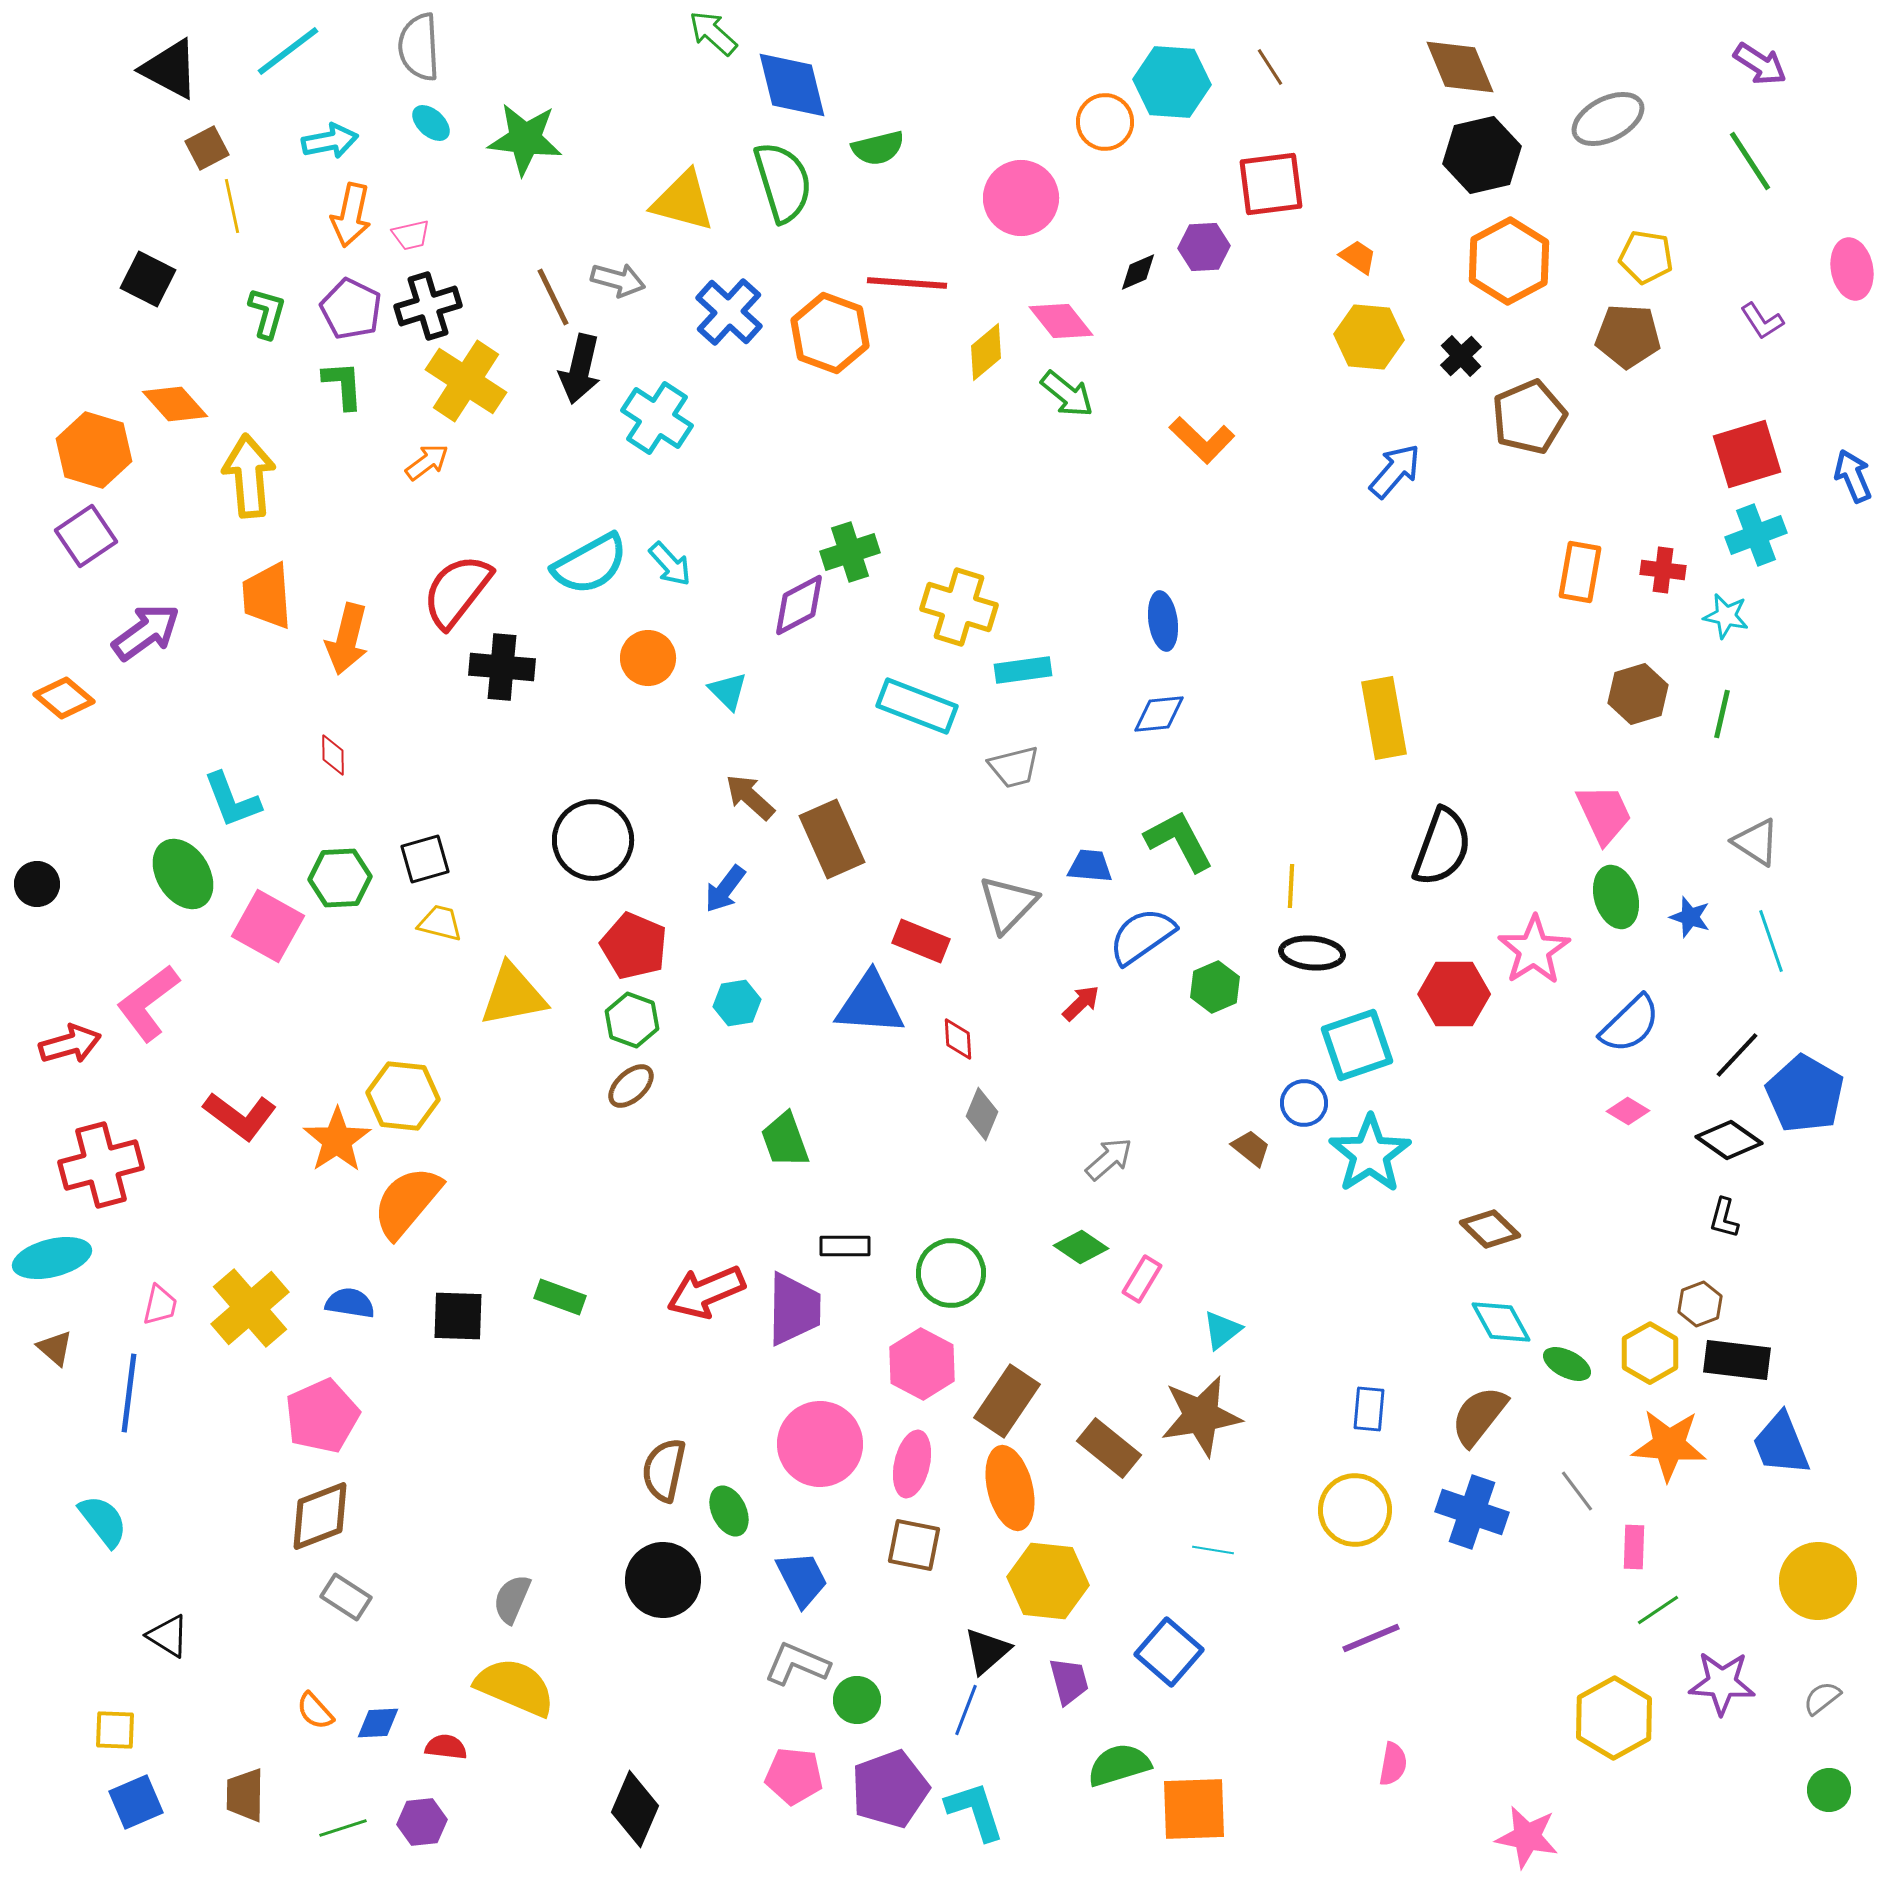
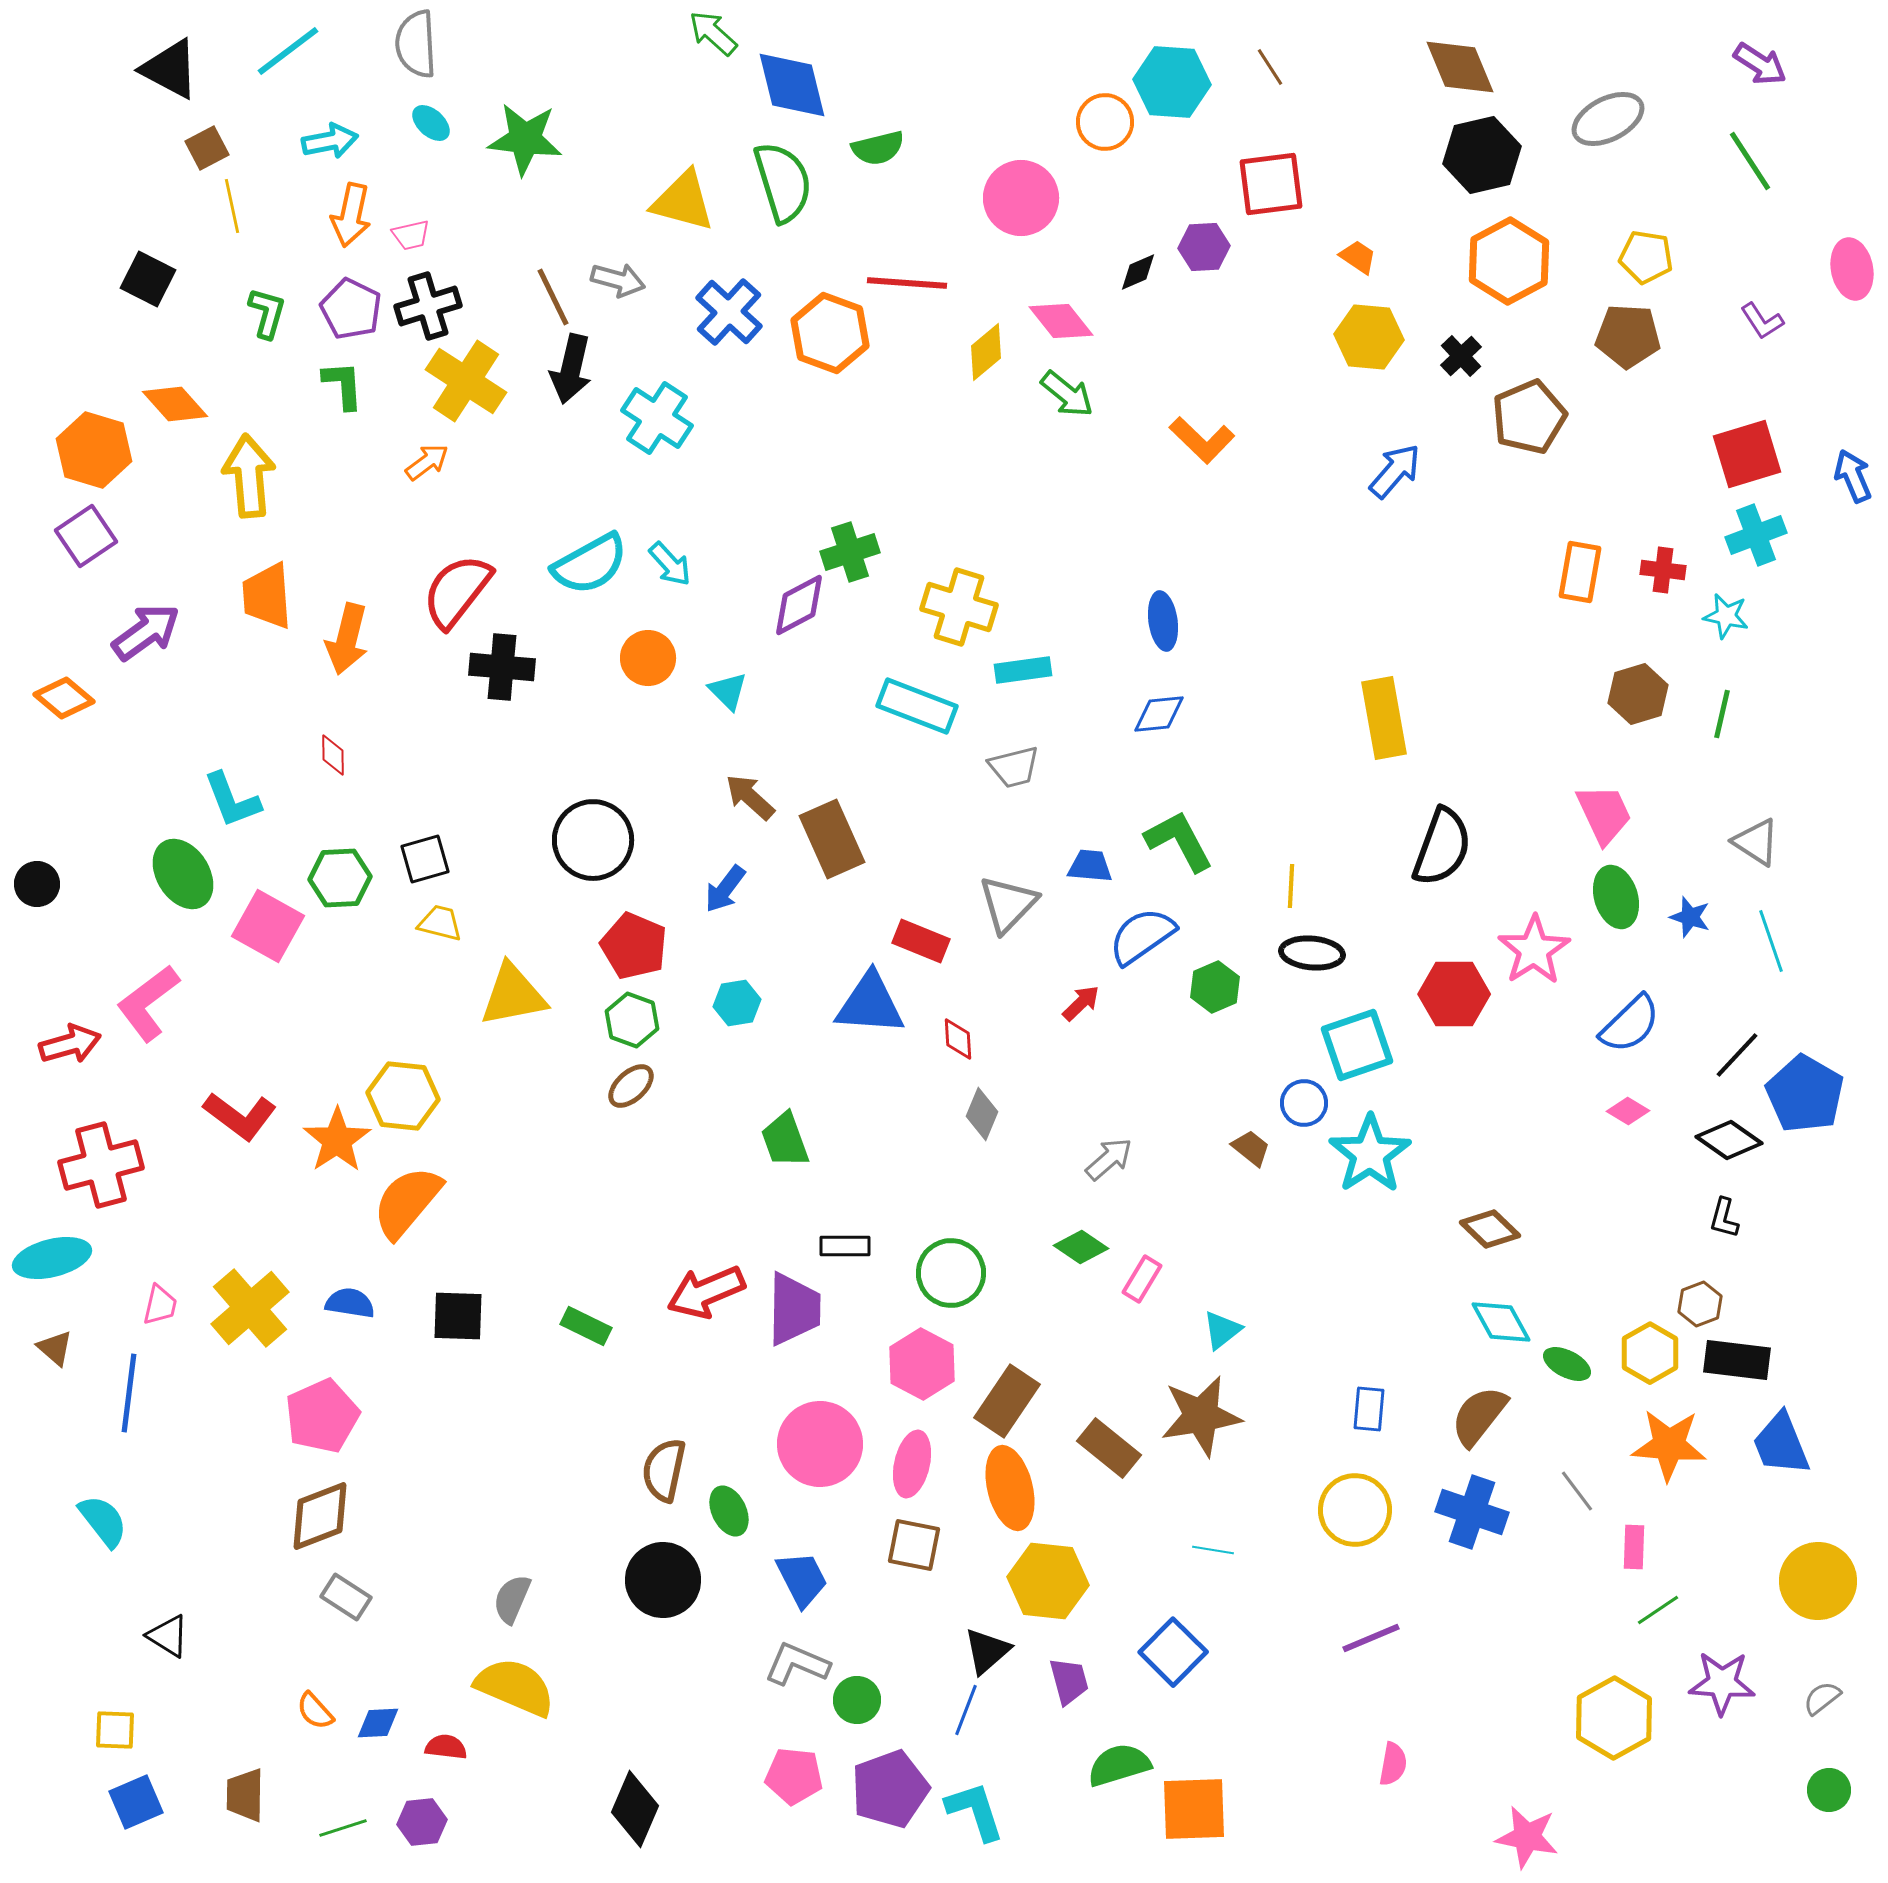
gray semicircle at (419, 47): moved 3 px left, 3 px up
black arrow at (580, 369): moved 9 px left
green rectangle at (560, 1297): moved 26 px right, 29 px down; rotated 6 degrees clockwise
blue square at (1169, 1652): moved 4 px right; rotated 4 degrees clockwise
